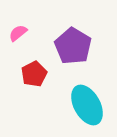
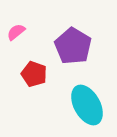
pink semicircle: moved 2 px left, 1 px up
red pentagon: rotated 25 degrees counterclockwise
